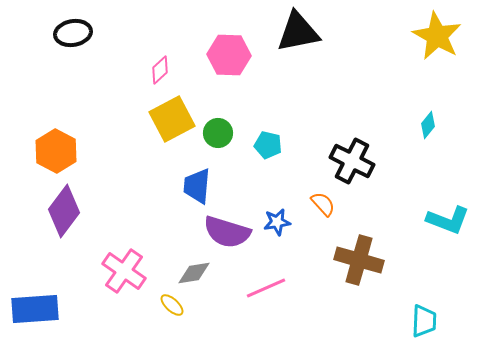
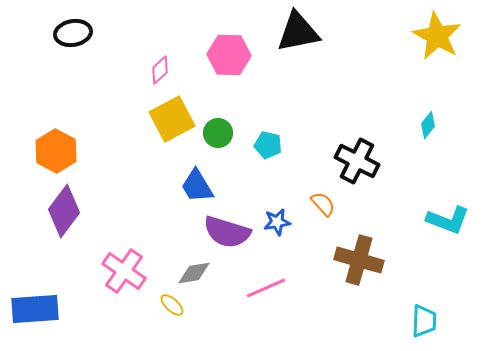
black cross: moved 5 px right
blue trapezoid: rotated 36 degrees counterclockwise
